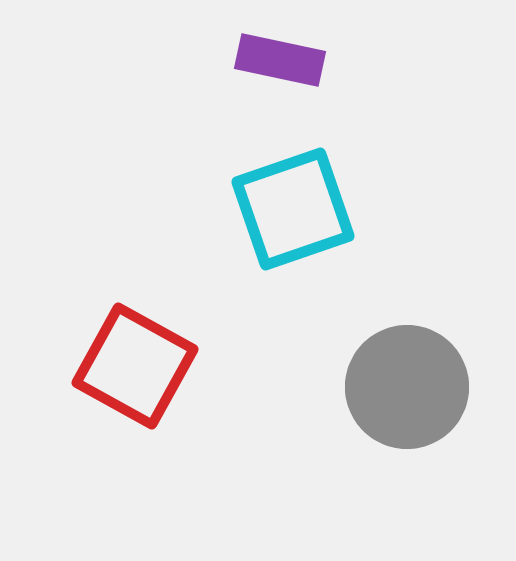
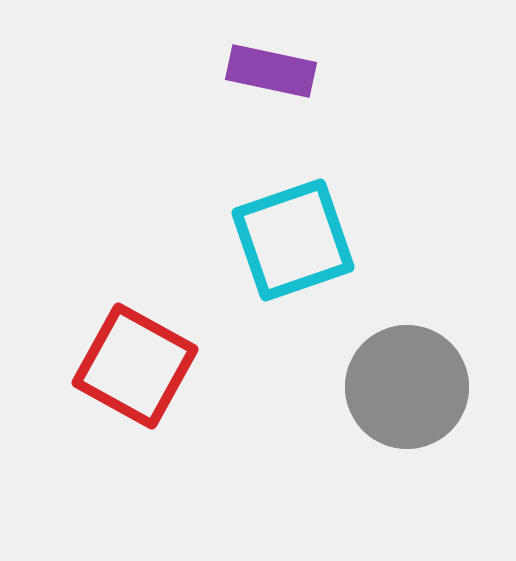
purple rectangle: moved 9 px left, 11 px down
cyan square: moved 31 px down
